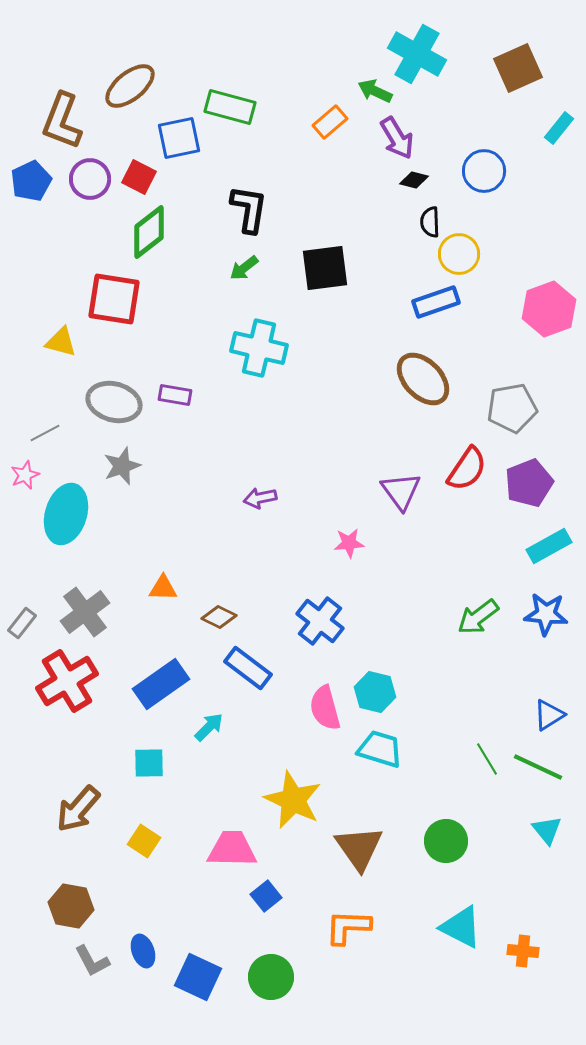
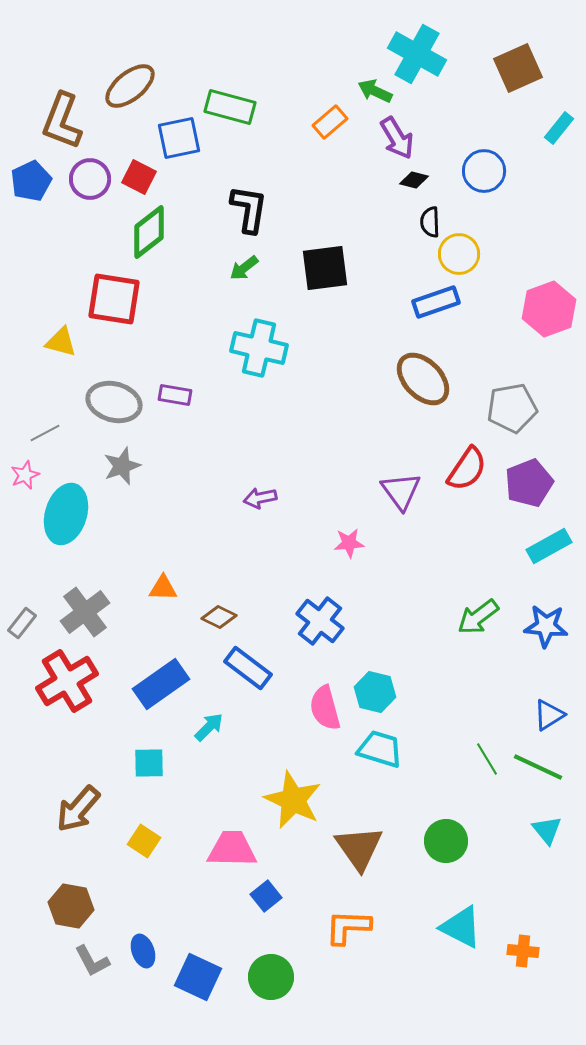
blue star at (546, 614): moved 12 px down
